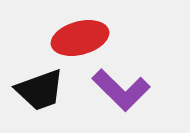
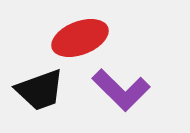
red ellipse: rotated 6 degrees counterclockwise
